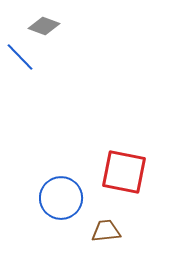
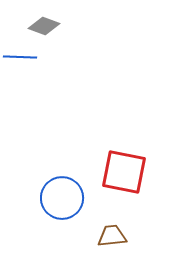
blue line: rotated 44 degrees counterclockwise
blue circle: moved 1 px right
brown trapezoid: moved 6 px right, 5 px down
